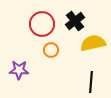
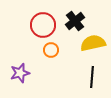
red circle: moved 1 px right, 1 px down
purple star: moved 1 px right, 3 px down; rotated 18 degrees counterclockwise
black line: moved 1 px right, 5 px up
